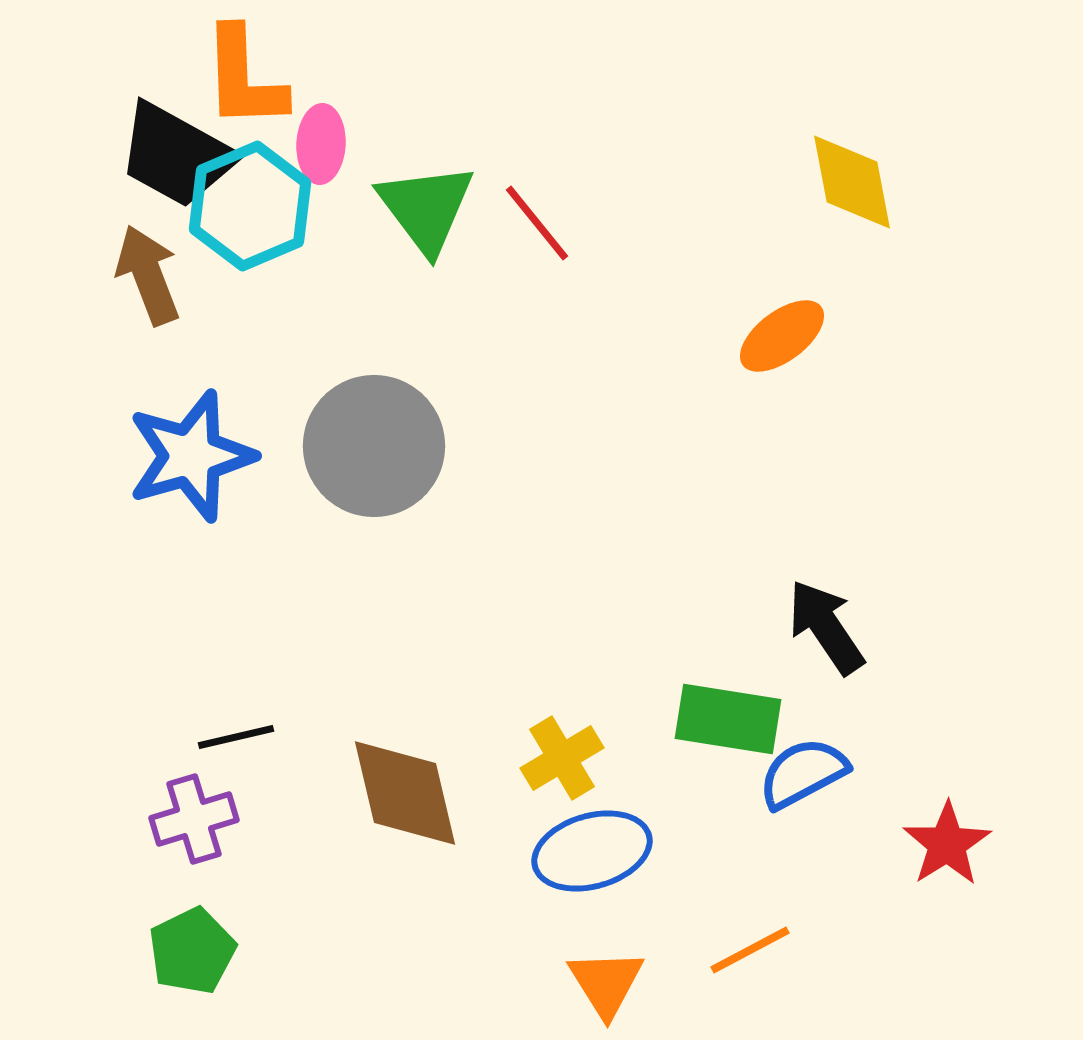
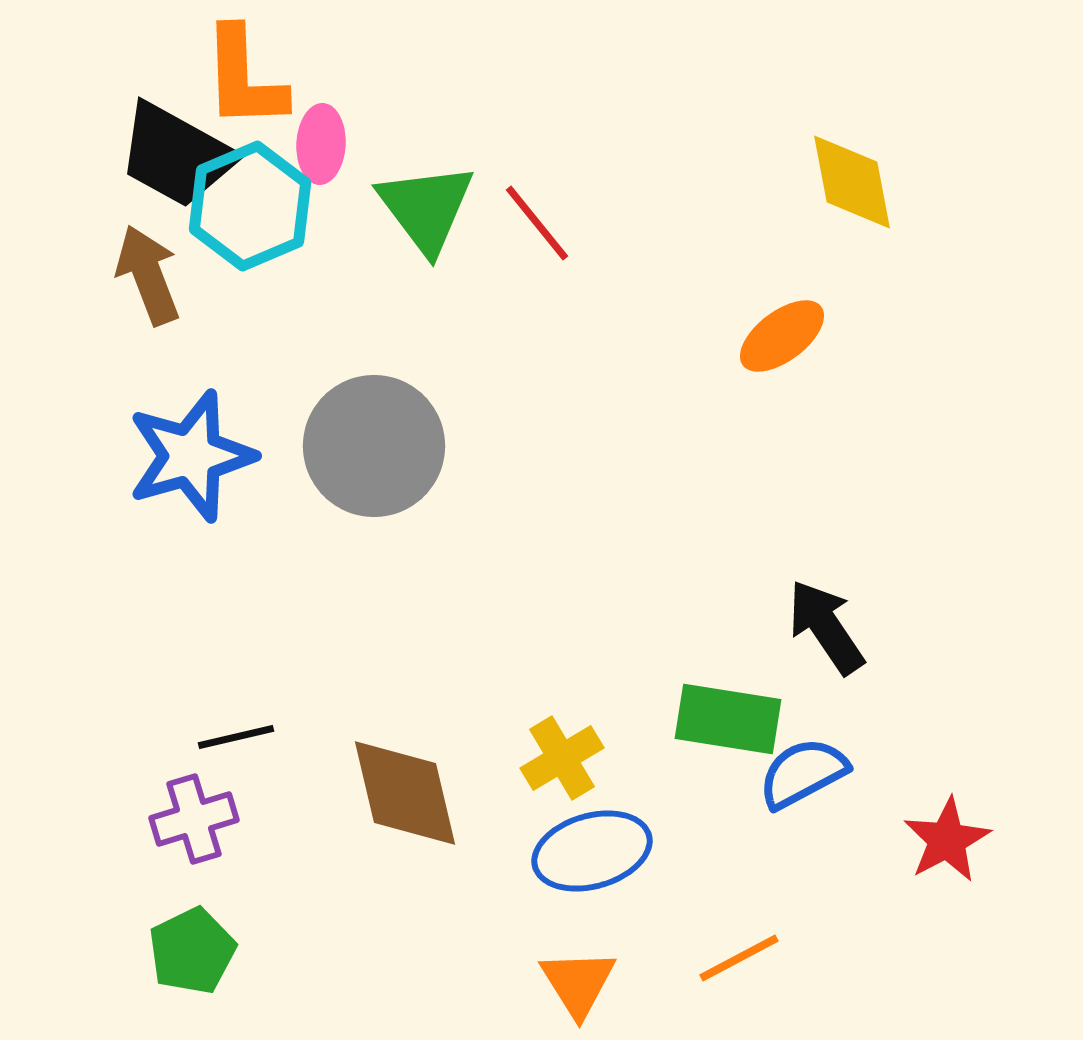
red star: moved 4 px up; rotated 4 degrees clockwise
orange line: moved 11 px left, 8 px down
orange triangle: moved 28 px left
